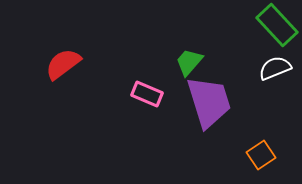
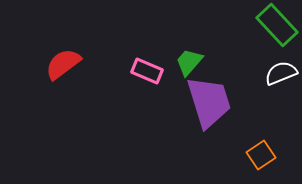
white semicircle: moved 6 px right, 5 px down
pink rectangle: moved 23 px up
